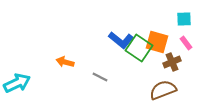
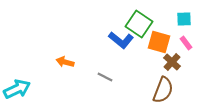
orange square: moved 2 px right
green square: moved 24 px up
brown cross: rotated 24 degrees counterclockwise
gray line: moved 5 px right
cyan arrow: moved 6 px down
brown semicircle: rotated 132 degrees clockwise
